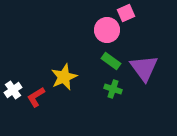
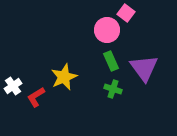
pink square: rotated 30 degrees counterclockwise
green rectangle: rotated 30 degrees clockwise
white cross: moved 4 px up
